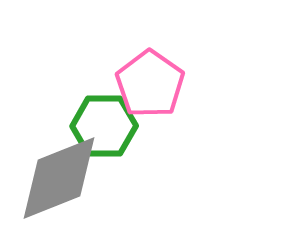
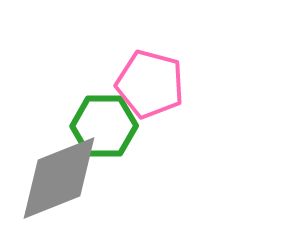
pink pentagon: rotated 20 degrees counterclockwise
